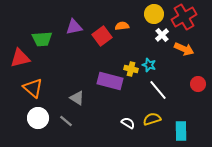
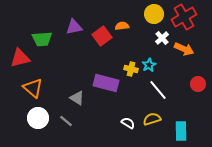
white cross: moved 3 px down
cyan star: rotated 24 degrees clockwise
purple rectangle: moved 4 px left, 2 px down
